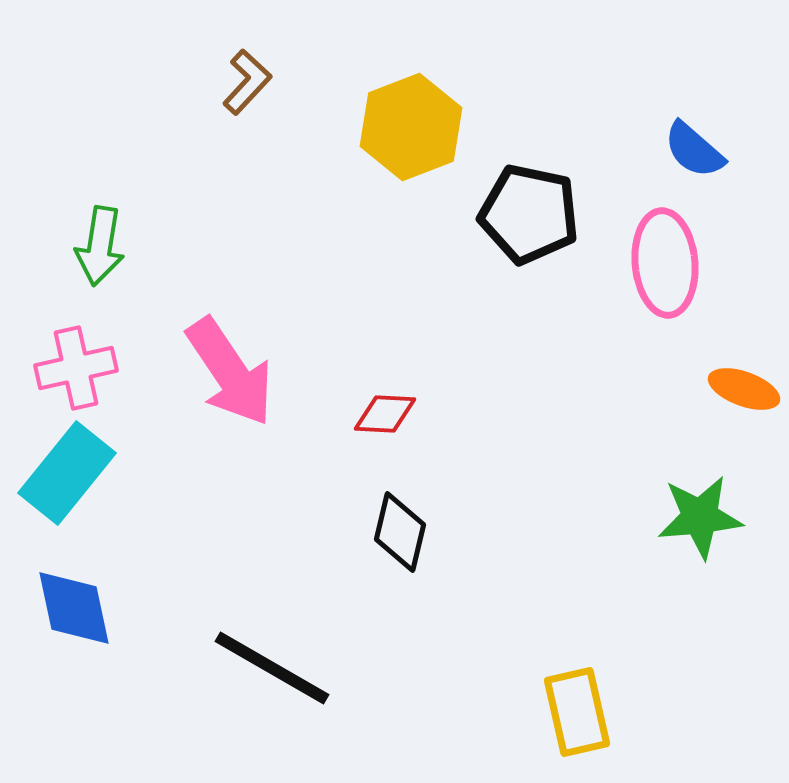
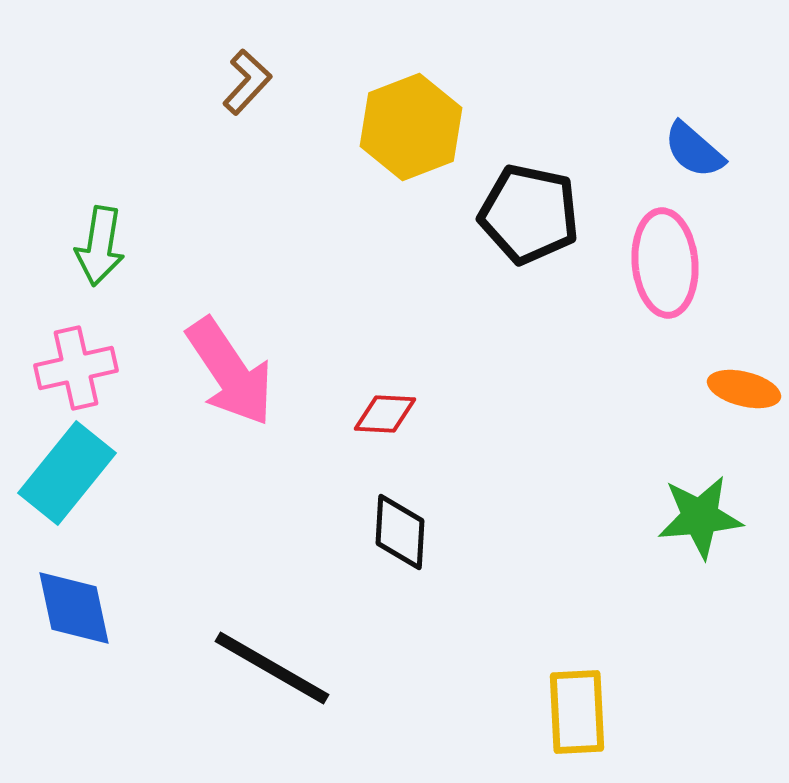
orange ellipse: rotated 6 degrees counterclockwise
black diamond: rotated 10 degrees counterclockwise
yellow rectangle: rotated 10 degrees clockwise
